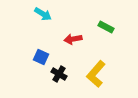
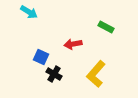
cyan arrow: moved 14 px left, 2 px up
red arrow: moved 5 px down
black cross: moved 5 px left
